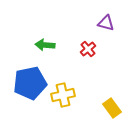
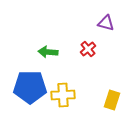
green arrow: moved 3 px right, 7 px down
blue pentagon: moved 4 px down; rotated 12 degrees clockwise
yellow cross: rotated 10 degrees clockwise
yellow rectangle: moved 8 px up; rotated 54 degrees clockwise
